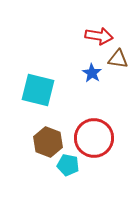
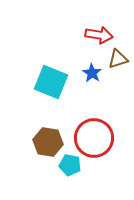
red arrow: moved 1 px up
brown triangle: rotated 25 degrees counterclockwise
cyan square: moved 13 px right, 8 px up; rotated 8 degrees clockwise
brown hexagon: rotated 12 degrees counterclockwise
cyan pentagon: moved 2 px right
